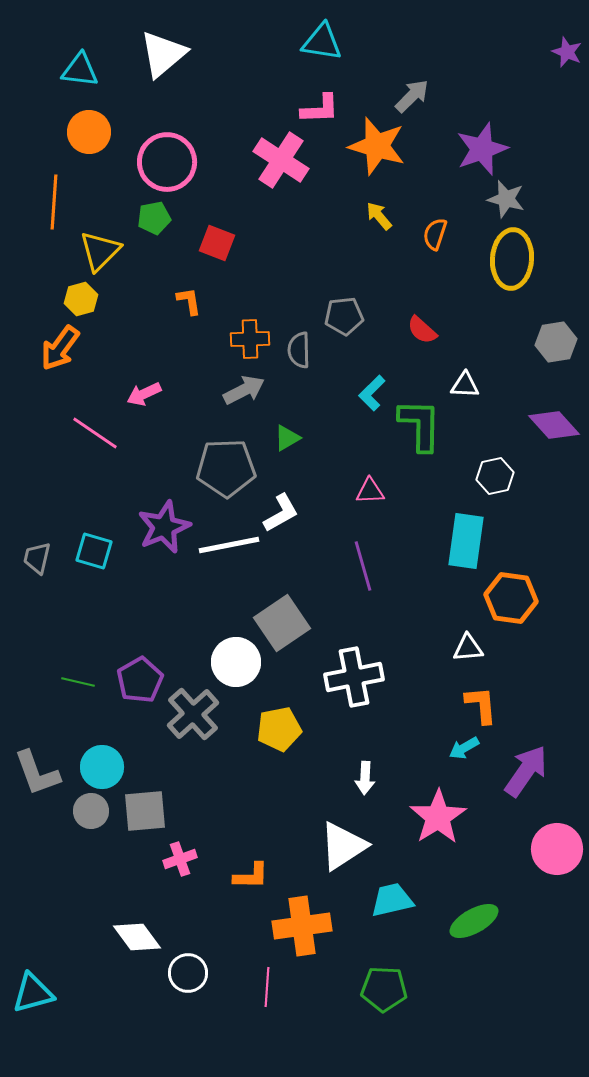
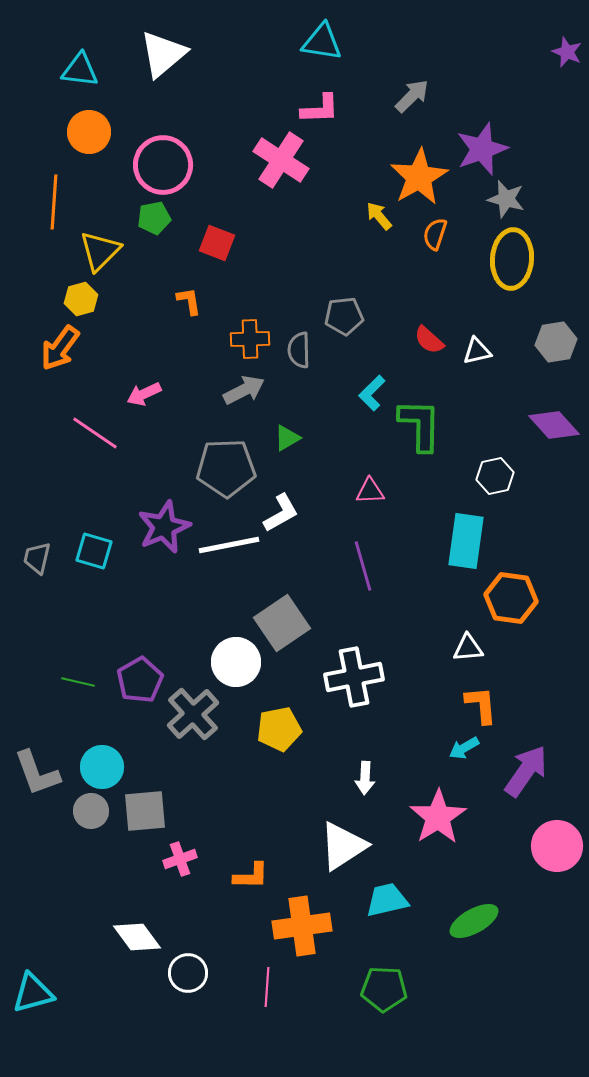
orange star at (377, 146): moved 42 px right, 31 px down; rotated 26 degrees clockwise
pink circle at (167, 162): moved 4 px left, 3 px down
red semicircle at (422, 330): moved 7 px right, 10 px down
white triangle at (465, 385): moved 12 px right, 34 px up; rotated 16 degrees counterclockwise
pink circle at (557, 849): moved 3 px up
cyan trapezoid at (392, 900): moved 5 px left
